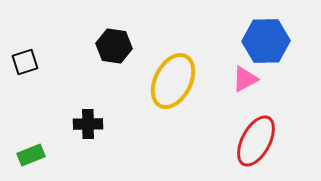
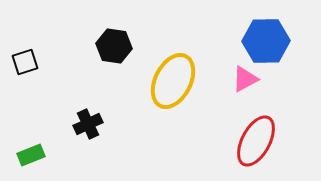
black cross: rotated 24 degrees counterclockwise
